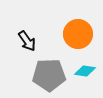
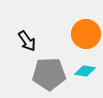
orange circle: moved 8 px right
gray pentagon: moved 1 px up
